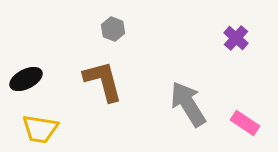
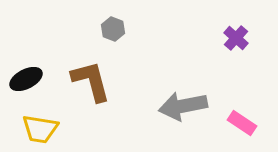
brown L-shape: moved 12 px left
gray arrow: moved 5 px left, 2 px down; rotated 69 degrees counterclockwise
pink rectangle: moved 3 px left
